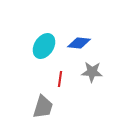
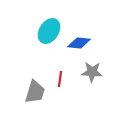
cyan ellipse: moved 5 px right, 15 px up
gray trapezoid: moved 8 px left, 15 px up
